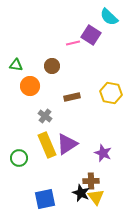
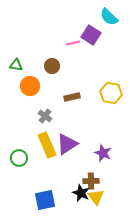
blue square: moved 1 px down
